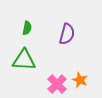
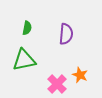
purple semicircle: moved 1 px left; rotated 10 degrees counterclockwise
green triangle: rotated 15 degrees counterclockwise
orange star: moved 5 px up
